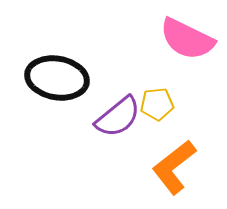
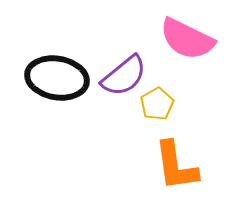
yellow pentagon: rotated 24 degrees counterclockwise
purple semicircle: moved 6 px right, 41 px up
orange L-shape: moved 2 px right, 1 px up; rotated 60 degrees counterclockwise
